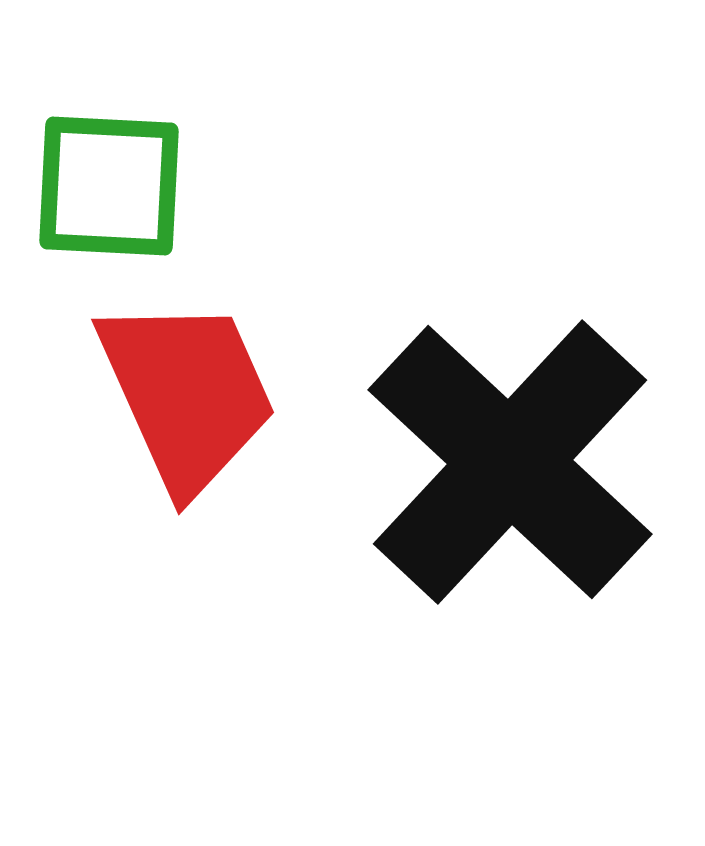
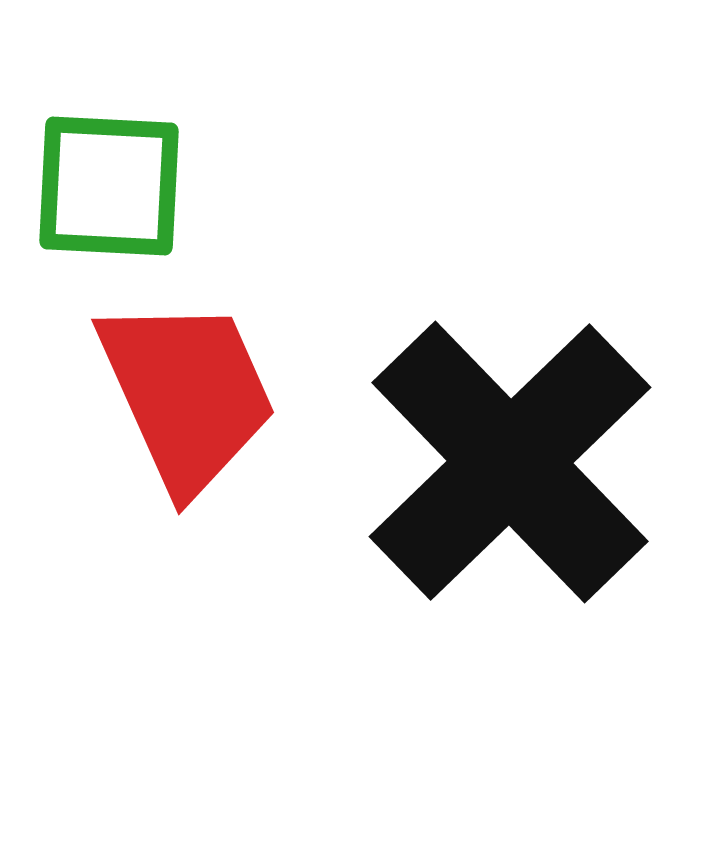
black cross: rotated 3 degrees clockwise
